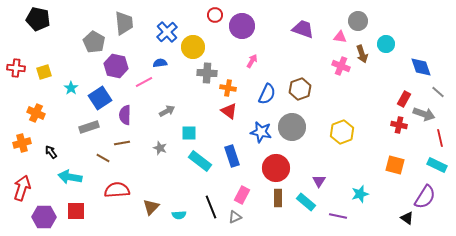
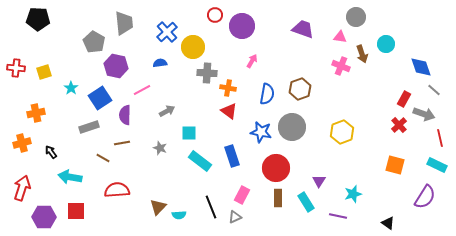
black pentagon at (38, 19): rotated 10 degrees counterclockwise
gray circle at (358, 21): moved 2 px left, 4 px up
pink line at (144, 82): moved 2 px left, 8 px down
gray line at (438, 92): moved 4 px left, 2 px up
blue semicircle at (267, 94): rotated 15 degrees counterclockwise
orange cross at (36, 113): rotated 36 degrees counterclockwise
red cross at (399, 125): rotated 35 degrees clockwise
cyan star at (360, 194): moved 7 px left
cyan rectangle at (306, 202): rotated 18 degrees clockwise
brown triangle at (151, 207): moved 7 px right
black triangle at (407, 218): moved 19 px left, 5 px down
